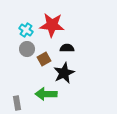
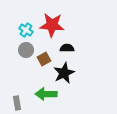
gray circle: moved 1 px left, 1 px down
